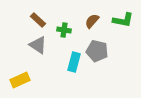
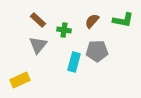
gray triangle: rotated 36 degrees clockwise
gray pentagon: rotated 15 degrees counterclockwise
